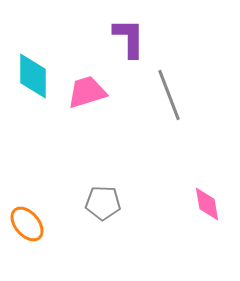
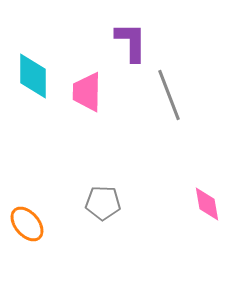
purple L-shape: moved 2 px right, 4 px down
pink trapezoid: rotated 72 degrees counterclockwise
